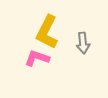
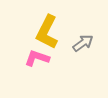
gray arrow: rotated 120 degrees counterclockwise
